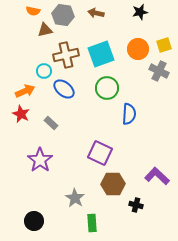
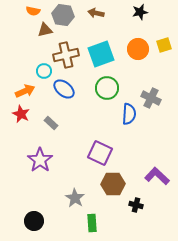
gray cross: moved 8 px left, 27 px down
